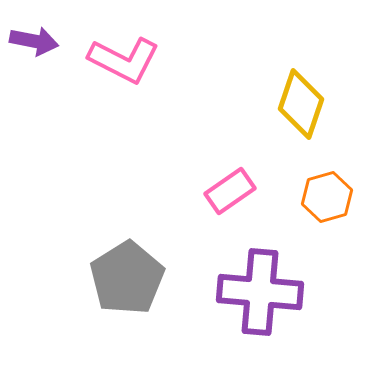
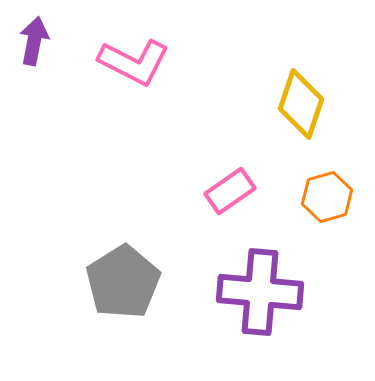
purple arrow: rotated 90 degrees counterclockwise
pink L-shape: moved 10 px right, 2 px down
gray pentagon: moved 4 px left, 4 px down
